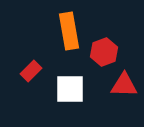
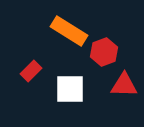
orange rectangle: rotated 48 degrees counterclockwise
